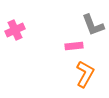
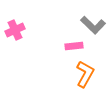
gray L-shape: rotated 25 degrees counterclockwise
